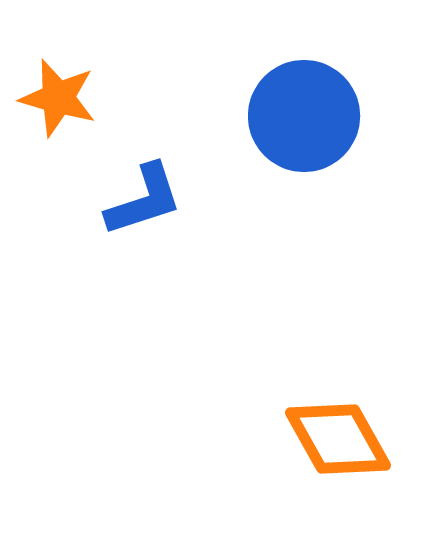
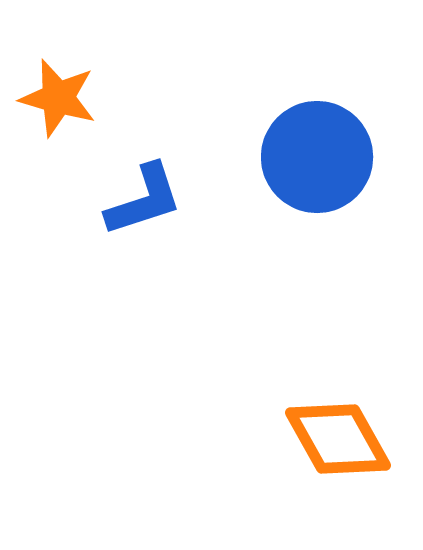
blue circle: moved 13 px right, 41 px down
